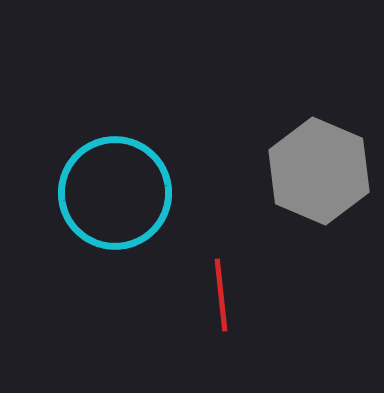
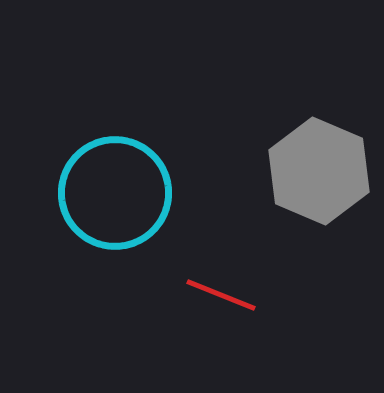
red line: rotated 62 degrees counterclockwise
